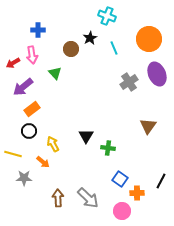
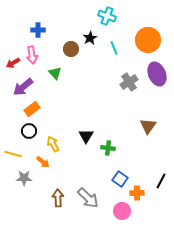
orange circle: moved 1 px left, 1 px down
